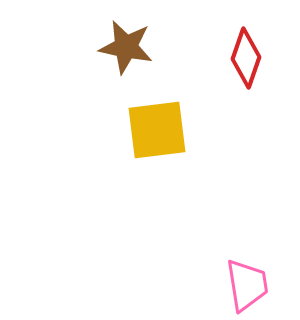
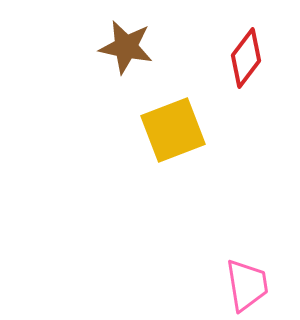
red diamond: rotated 18 degrees clockwise
yellow square: moved 16 px right; rotated 14 degrees counterclockwise
